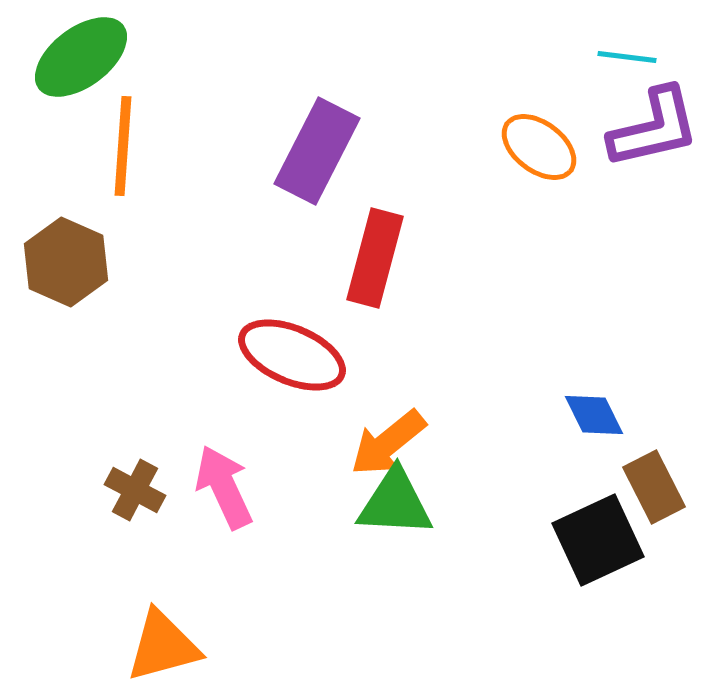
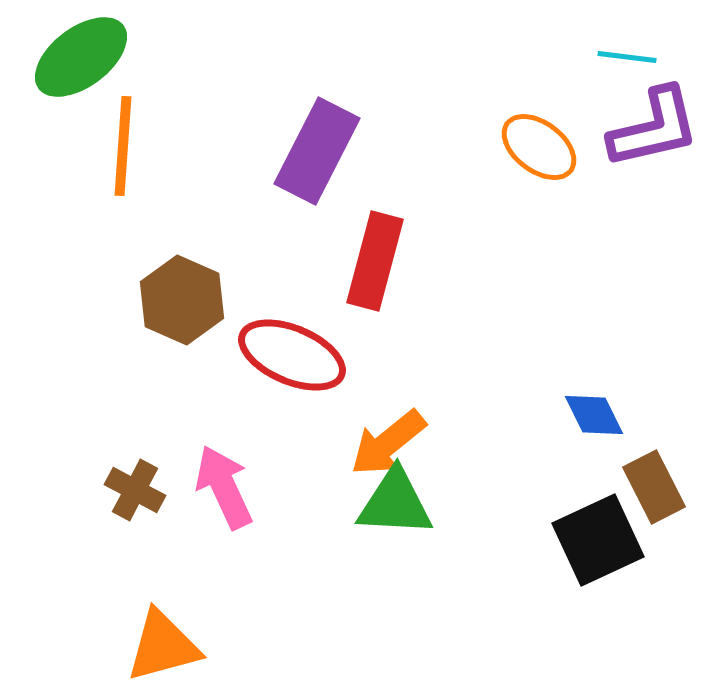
red rectangle: moved 3 px down
brown hexagon: moved 116 px right, 38 px down
